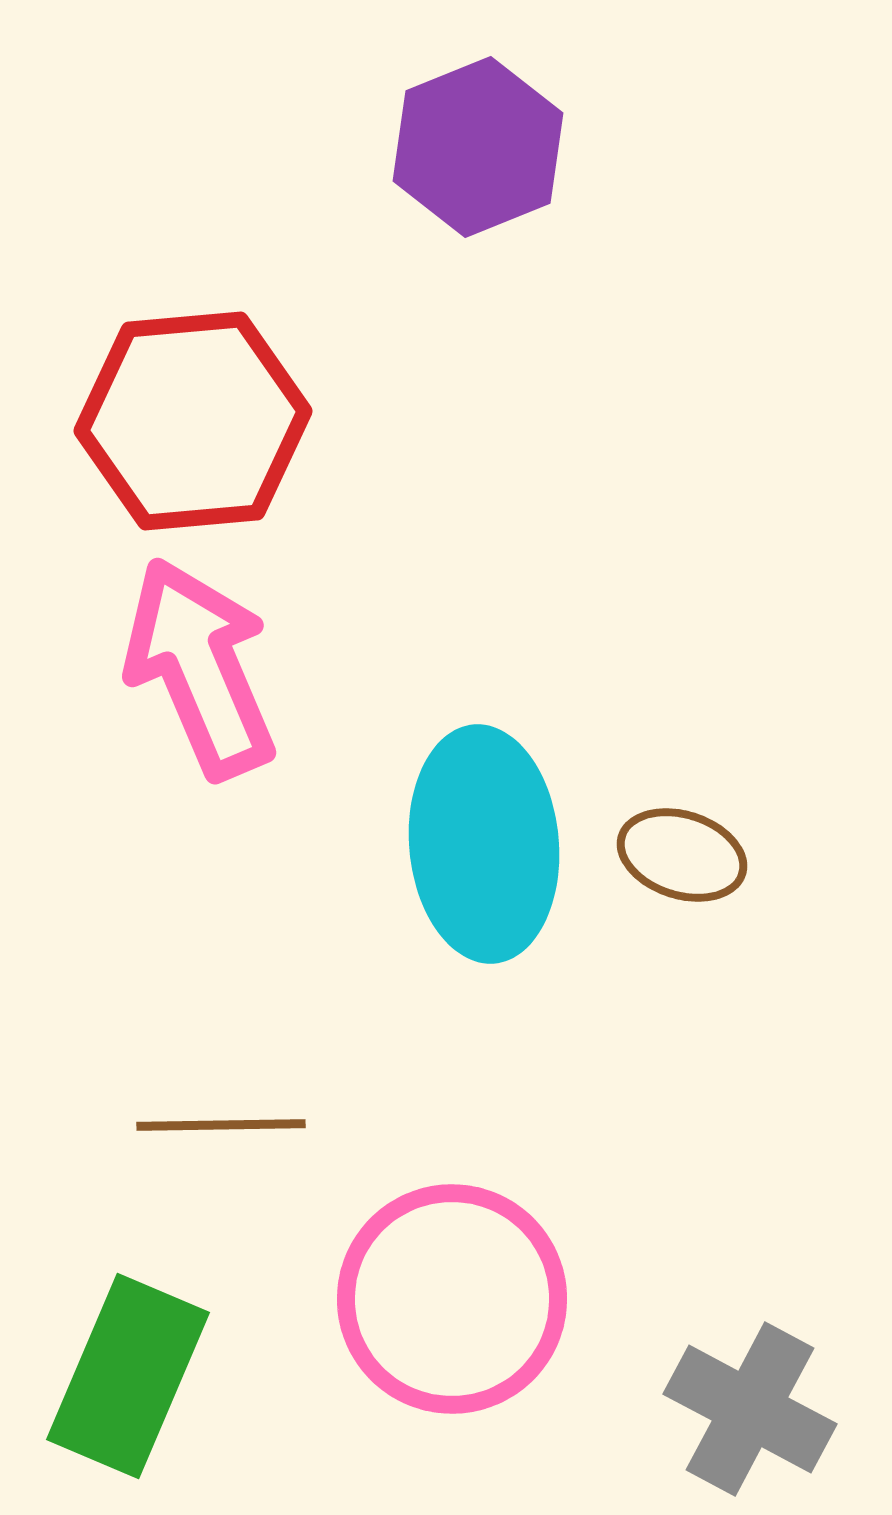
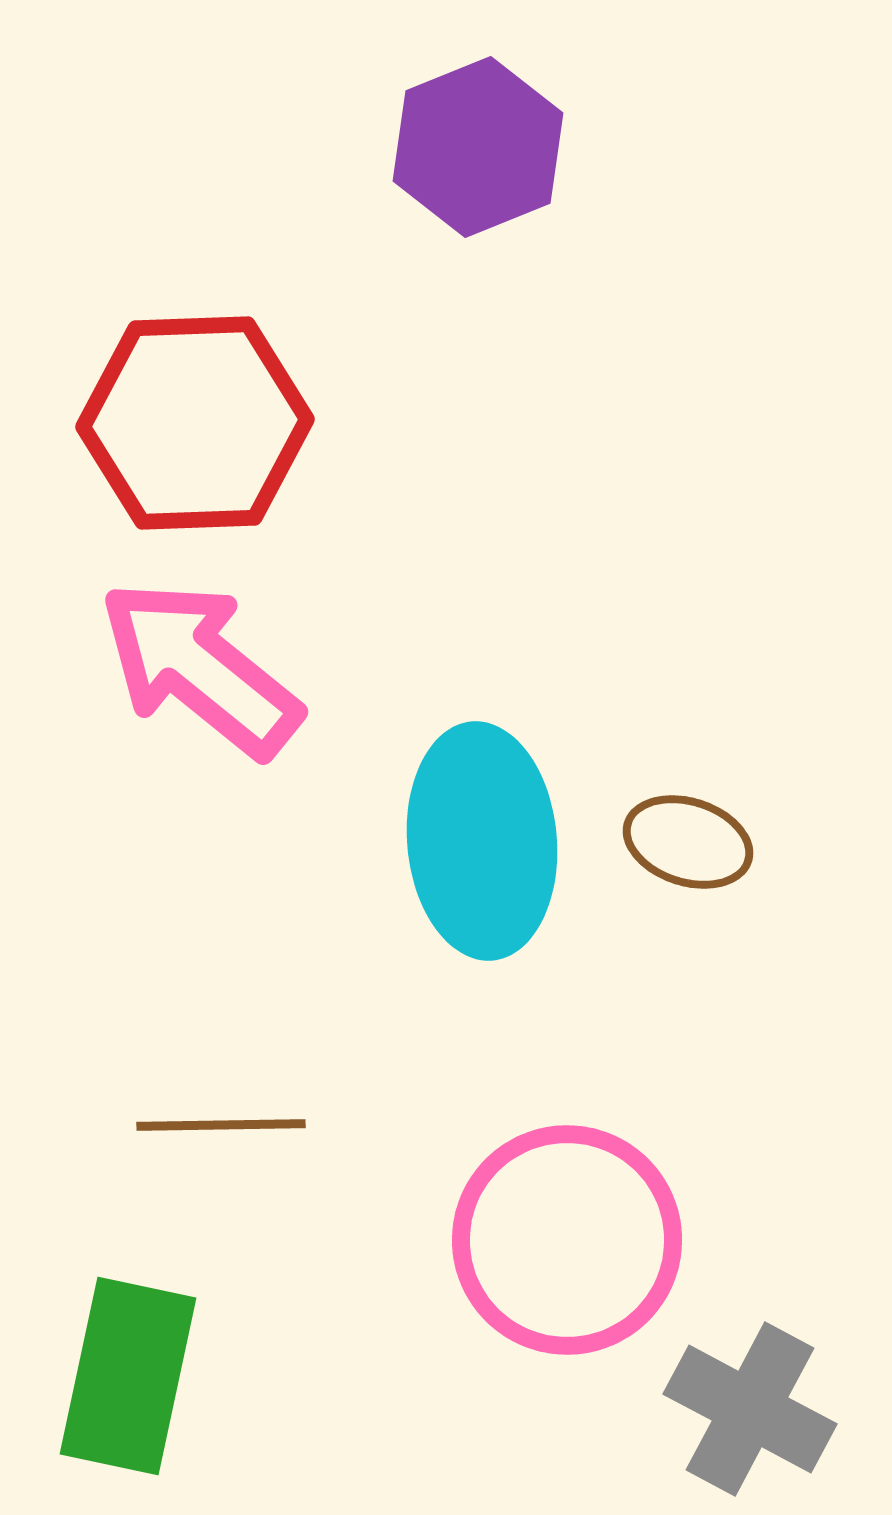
red hexagon: moved 2 px right, 2 px down; rotated 3 degrees clockwise
pink arrow: rotated 28 degrees counterclockwise
cyan ellipse: moved 2 px left, 3 px up
brown ellipse: moved 6 px right, 13 px up
pink circle: moved 115 px right, 59 px up
green rectangle: rotated 11 degrees counterclockwise
